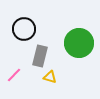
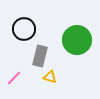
green circle: moved 2 px left, 3 px up
pink line: moved 3 px down
